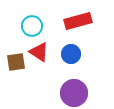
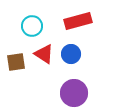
red triangle: moved 5 px right, 2 px down
